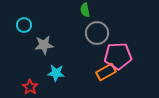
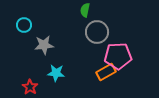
green semicircle: rotated 24 degrees clockwise
gray circle: moved 1 px up
